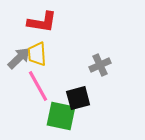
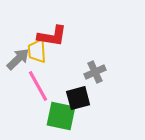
red L-shape: moved 10 px right, 14 px down
yellow trapezoid: moved 3 px up
gray arrow: moved 1 px left, 1 px down
gray cross: moved 5 px left, 7 px down
